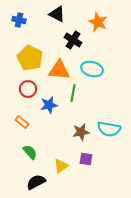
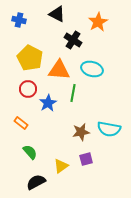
orange star: rotated 18 degrees clockwise
blue star: moved 1 px left, 2 px up; rotated 18 degrees counterclockwise
orange rectangle: moved 1 px left, 1 px down
purple square: rotated 24 degrees counterclockwise
